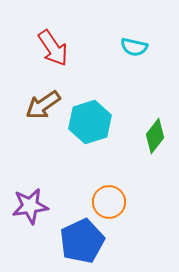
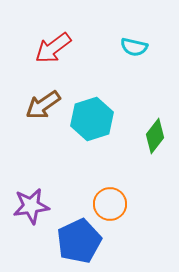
red arrow: rotated 87 degrees clockwise
cyan hexagon: moved 2 px right, 3 px up
orange circle: moved 1 px right, 2 px down
purple star: moved 1 px right
blue pentagon: moved 3 px left
